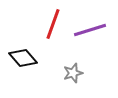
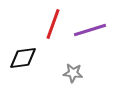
black diamond: rotated 56 degrees counterclockwise
gray star: rotated 24 degrees clockwise
